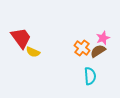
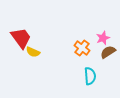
brown semicircle: moved 10 px right, 1 px down
